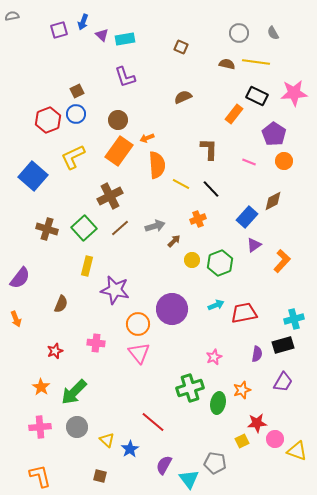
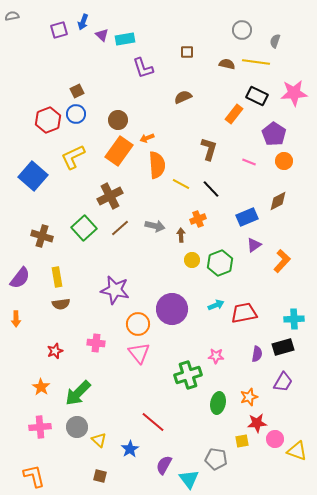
gray circle at (239, 33): moved 3 px right, 3 px up
gray semicircle at (273, 33): moved 2 px right, 8 px down; rotated 48 degrees clockwise
brown square at (181, 47): moved 6 px right, 5 px down; rotated 24 degrees counterclockwise
purple L-shape at (125, 77): moved 18 px right, 9 px up
brown L-shape at (209, 149): rotated 15 degrees clockwise
brown diamond at (273, 201): moved 5 px right
blue rectangle at (247, 217): rotated 25 degrees clockwise
gray arrow at (155, 226): rotated 30 degrees clockwise
brown cross at (47, 229): moved 5 px left, 7 px down
brown arrow at (174, 241): moved 7 px right, 6 px up; rotated 48 degrees counterclockwise
yellow rectangle at (87, 266): moved 30 px left, 11 px down; rotated 24 degrees counterclockwise
brown semicircle at (61, 304): rotated 60 degrees clockwise
orange arrow at (16, 319): rotated 21 degrees clockwise
cyan cross at (294, 319): rotated 12 degrees clockwise
black rectangle at (283, 345): moved 2 px down
pink star at (214, 357): moved 2 px right, 1 px up; rotated 28 degrees clockwise
green cross at (190, 388): moved 2 px left, 13 px up
orange star at (242, 390): moved 7 px right, 7 px down
green arrow at (74, 392): moved 4 px right, 1 px down
yellow triangle at (107, 440): moved 8 px left
yellow square at (242, 441): rotated 16 degrees clockwise
gray pentagon at (215, 463): moved 1 px right, 4 px up
orange L-shape at (40, 476): moved 6 px left
